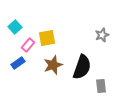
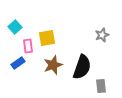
pink rectangle: moved 1 px down; rotated 48 degrees counterclockwise
